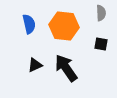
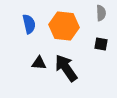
black triangle: moved 4 px right, 2 px up; rotated 28 degrees clockwise
